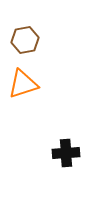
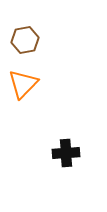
orange triangle: rotated 28 degrees counterclockwise
